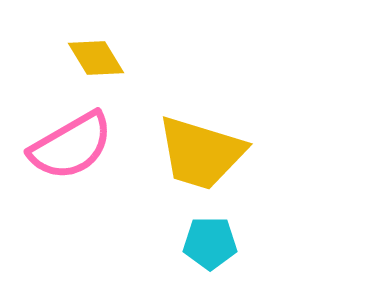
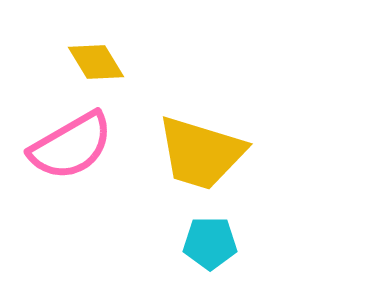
yellow diamond: moved 4 px down
